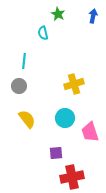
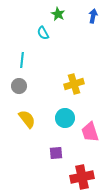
cyan semicircle: rotated 16 degrees counterclockwise
cyan line: moved 2 px left, 1 px up
red cross: moved 10 px right
